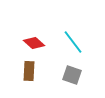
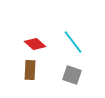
red diamond: moved 1 px right, 1 px down
brown rectangle: moved 1 px right, 1 px up
